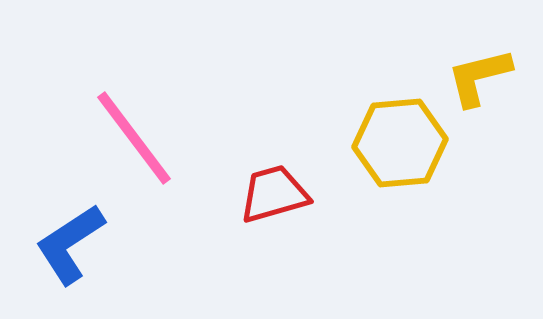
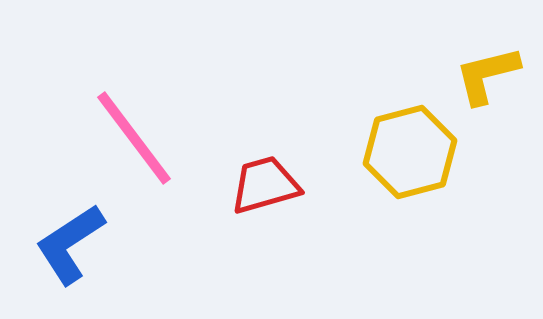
yellow L-shape: moved 8 px right, 2 px up
yellow hexagon: moved 10 px right, 9 px down; rotated 10 degrees counterclockwise
red trapezoid: moved 9 px left, 9 px up
